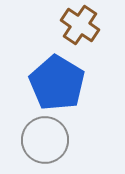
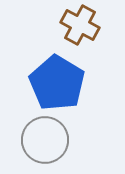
brown cross: rotated 6 degrees counterclockwise
